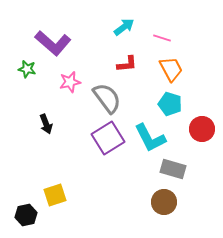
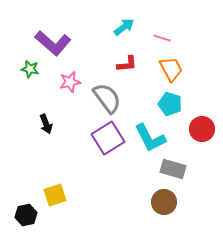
green star: moved 3 px right
